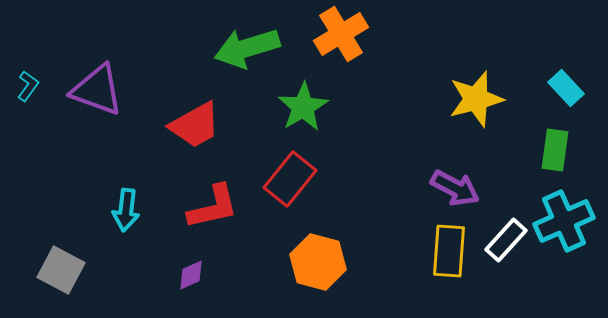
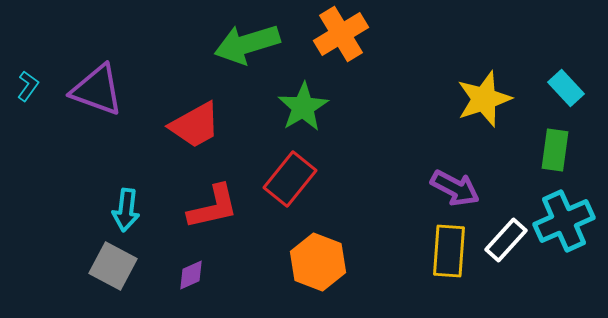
green arrow: moved 4 px up
yellow star: moved 8 px right; rotated 4 degrees counterclockwise
orange hexagon: rotated 6 degrees clockwise
gray square: moved 52 px right, 4 px up
